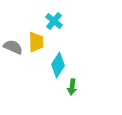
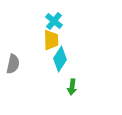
yellow trapezoid: moved 15 px right, 2 px up
gray semicircle: moved 17 px down; rotated 78 degrees clockwise
cyan diamond: moved 2 px right, 6 px up
